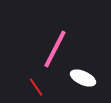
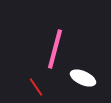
pink line: rotated 12 degrees counterclockwise
